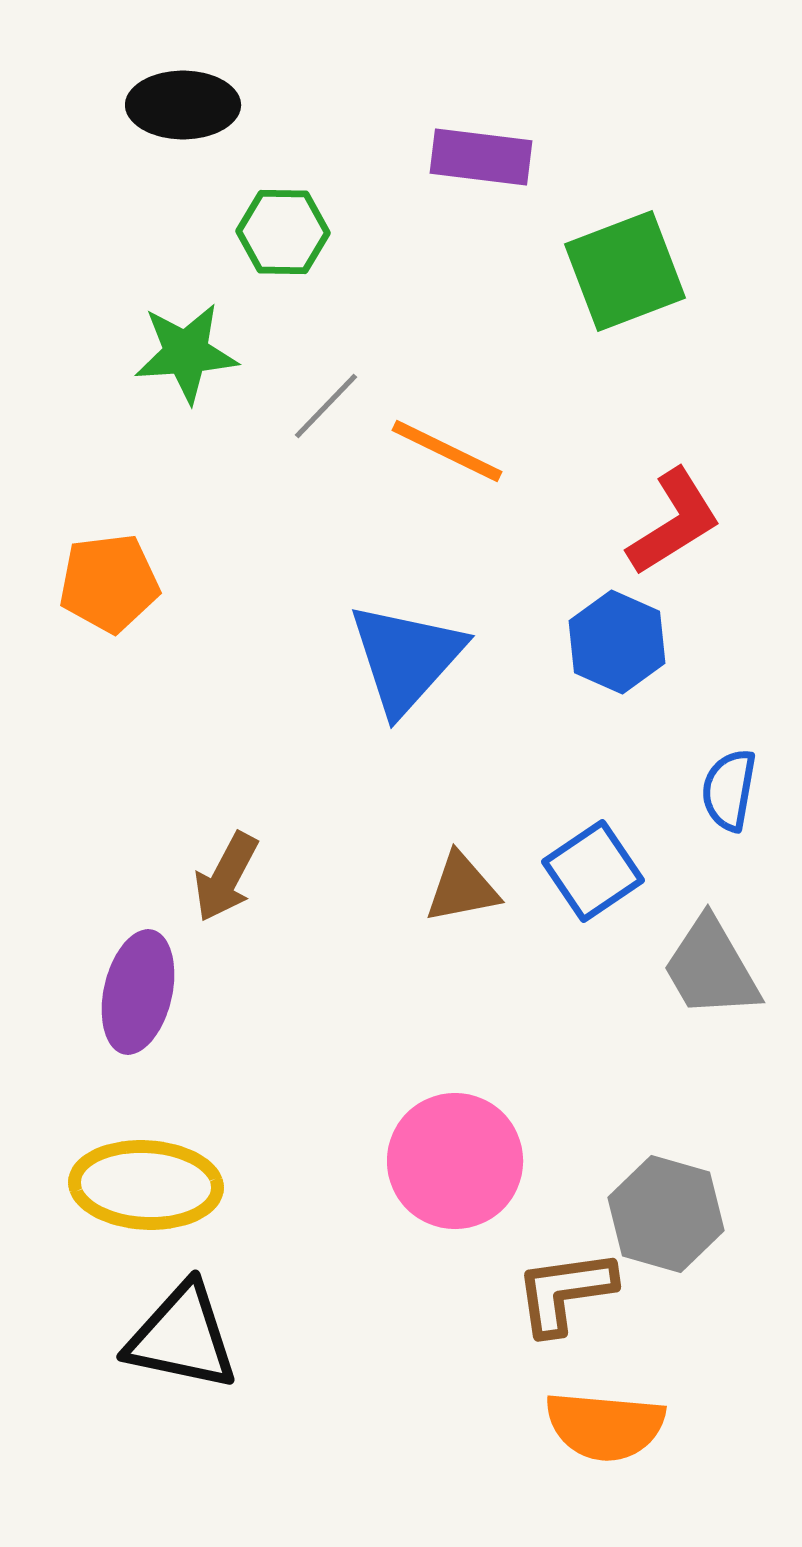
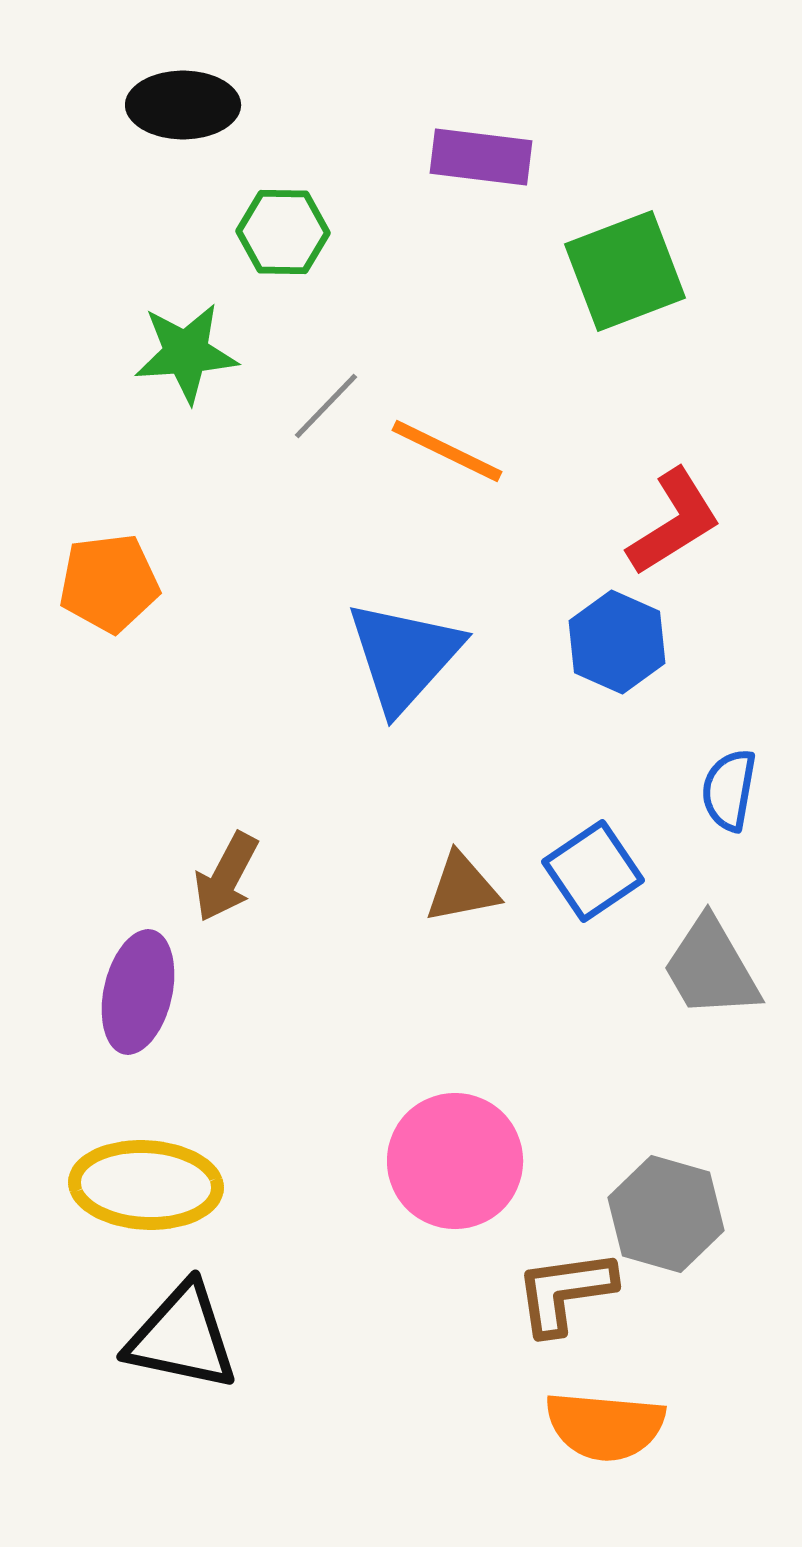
blue triangle: moved 2 px left, 2 px up
